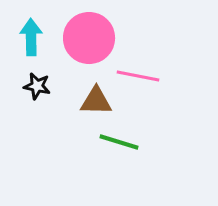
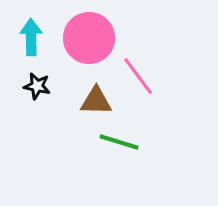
pink line: rotated 42 degrees clockwise
